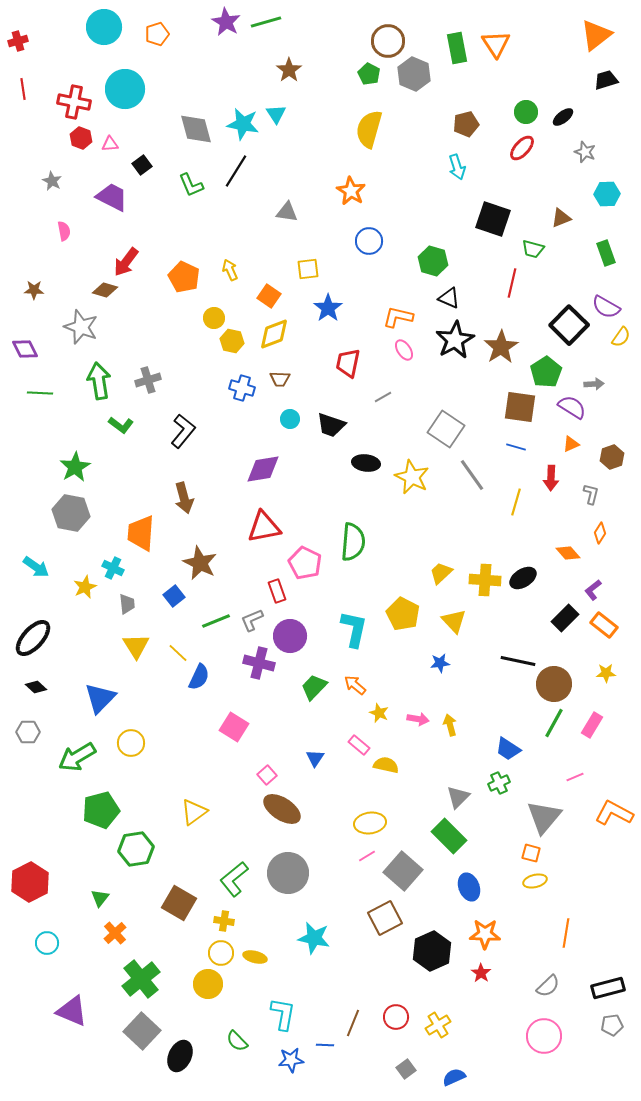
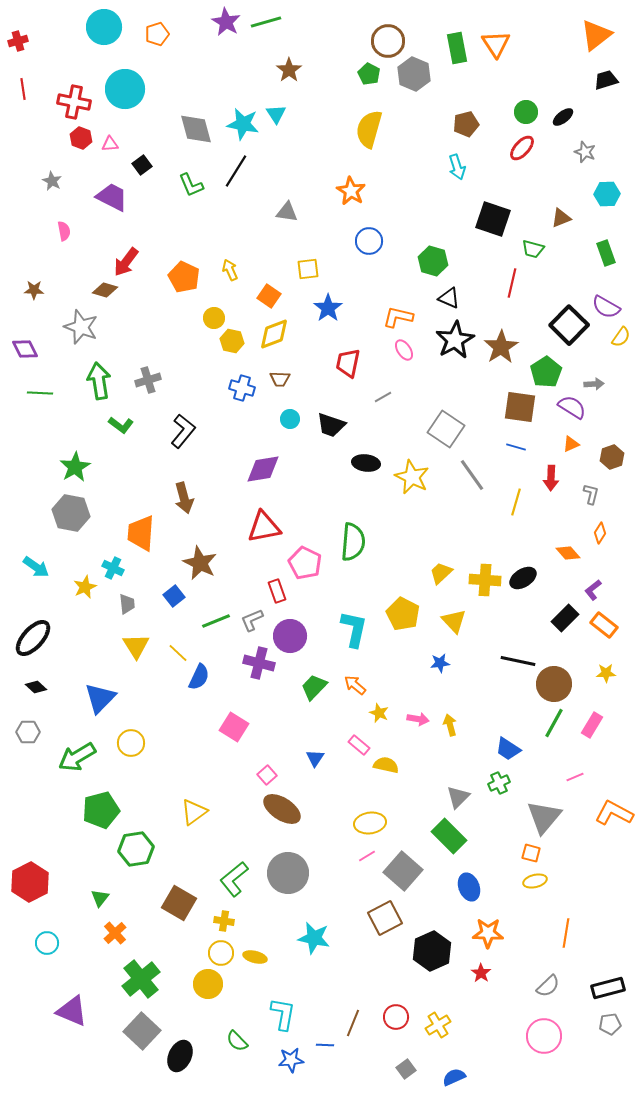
orange star at (485, 934): moved 3 px right, 1 px up
gray pentagon at (612, 1025): moved 2 px left, 1 px up
